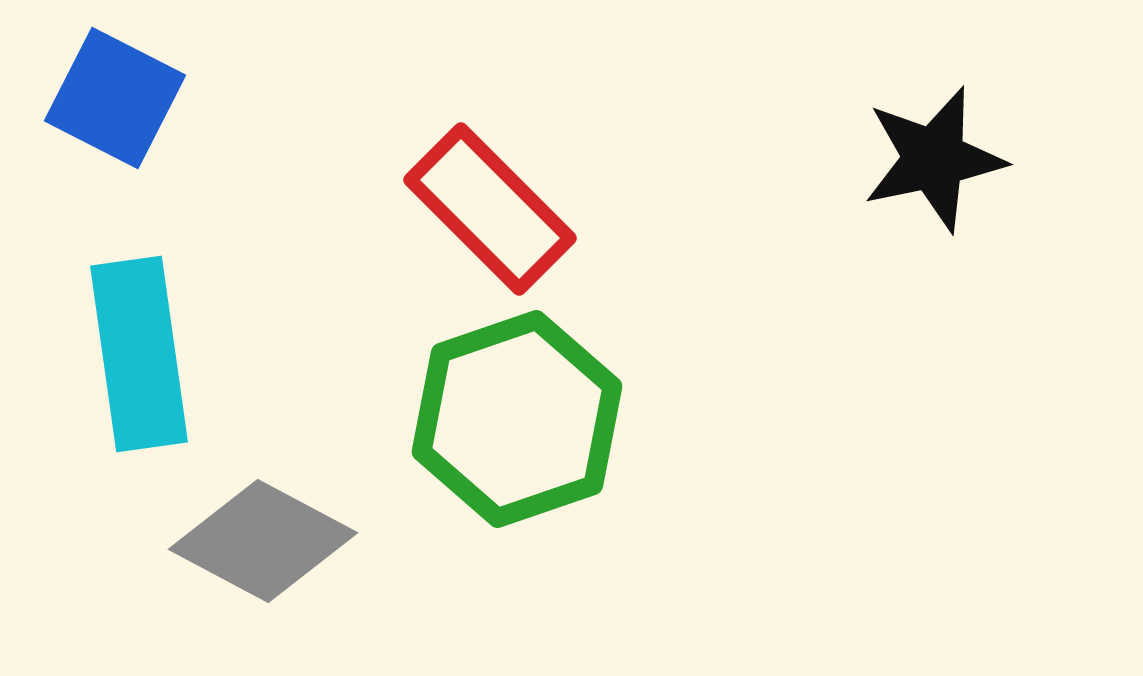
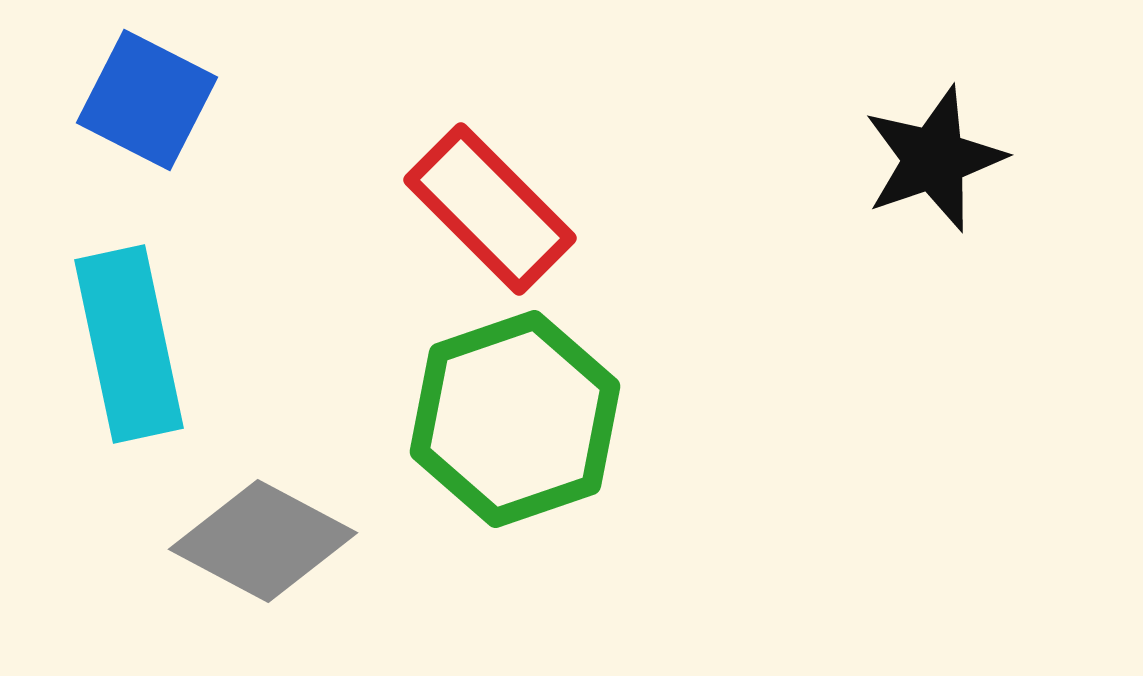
blue square: moved 32 px right, 2 px down
black star: rotated 7 degrees counterclockwise
cyan rectangle: moved 10 px left, 10 px up; rotated 4 degrees counterclockwise
green hexagon: moved 2 px left
